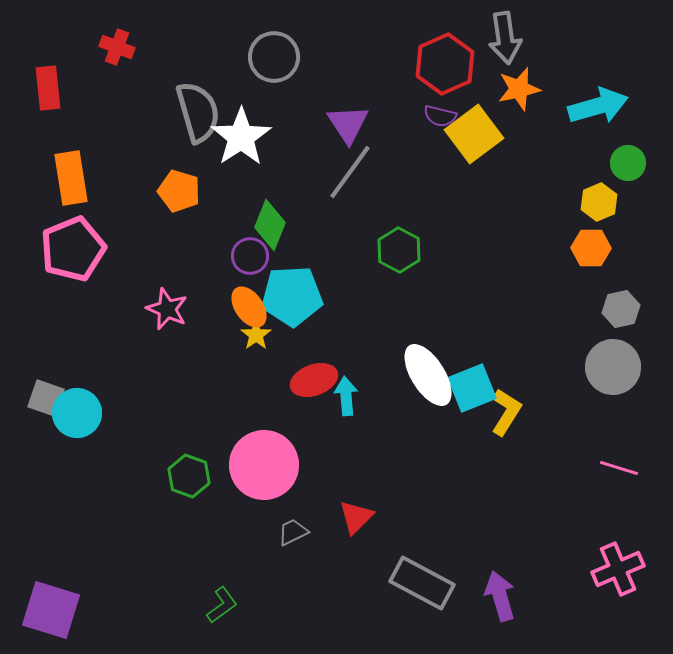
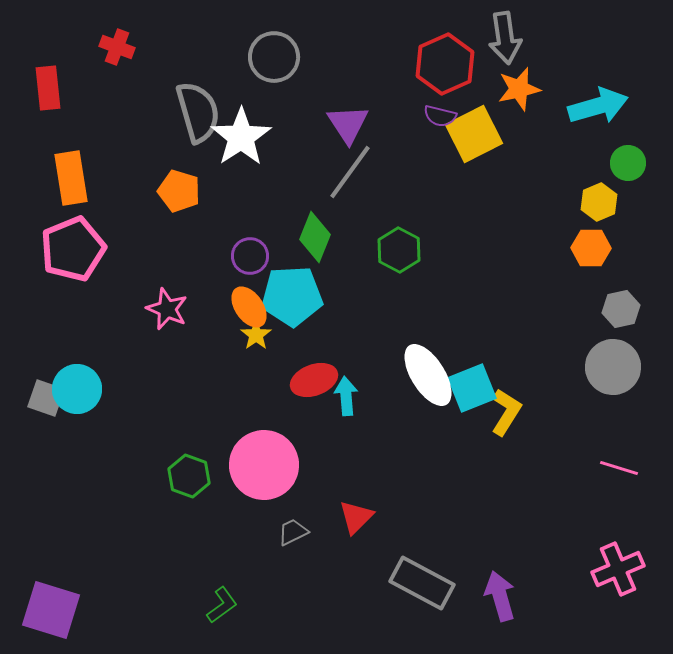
yellow square at (474, 134): rotated 10 degrees clockwise
green diamond at (270, 225): moved 45 px right, 12 px down
cyan circle at (77, 413): moved 24 px up
